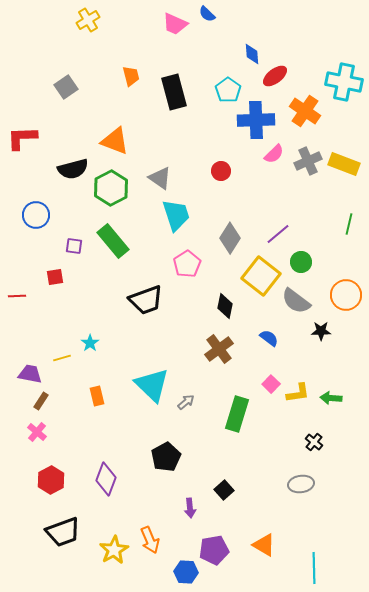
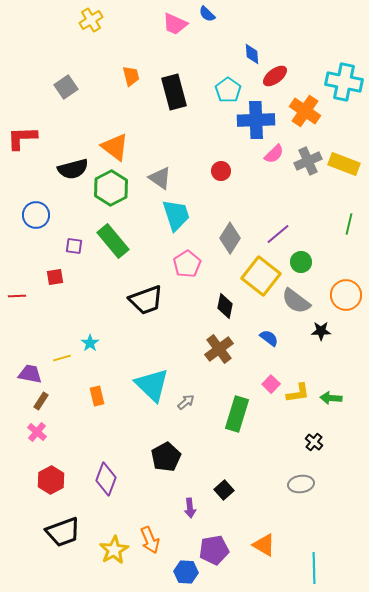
yellow cross at (88, 20): moved 3 px right
orange triangle at (115, 141): moved 6 px down; rotated 16 degrees clockwise
